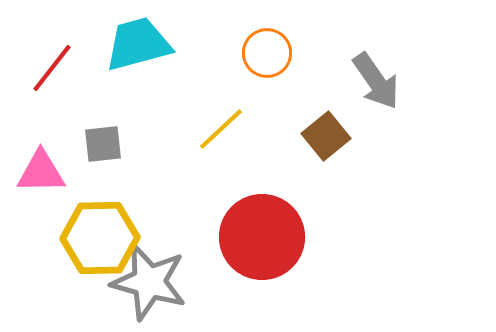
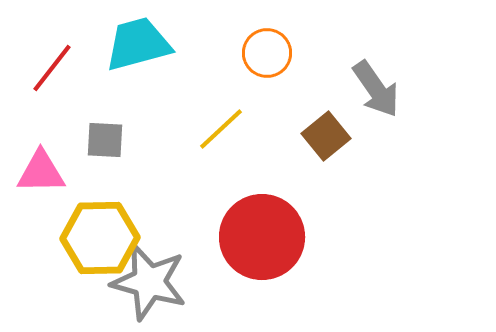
gray arrow: moved 8 px down
gray square: moved 2 px right, 4 px up; rotated 9 degrees clockwise
